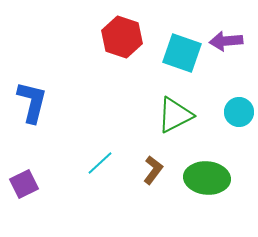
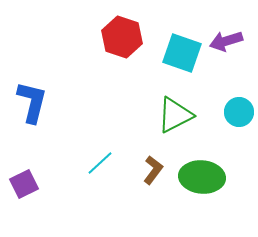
purple arrow: rotated 12 degrees counterclockwise
green ellipse: moved 5 px left, 1 px up
